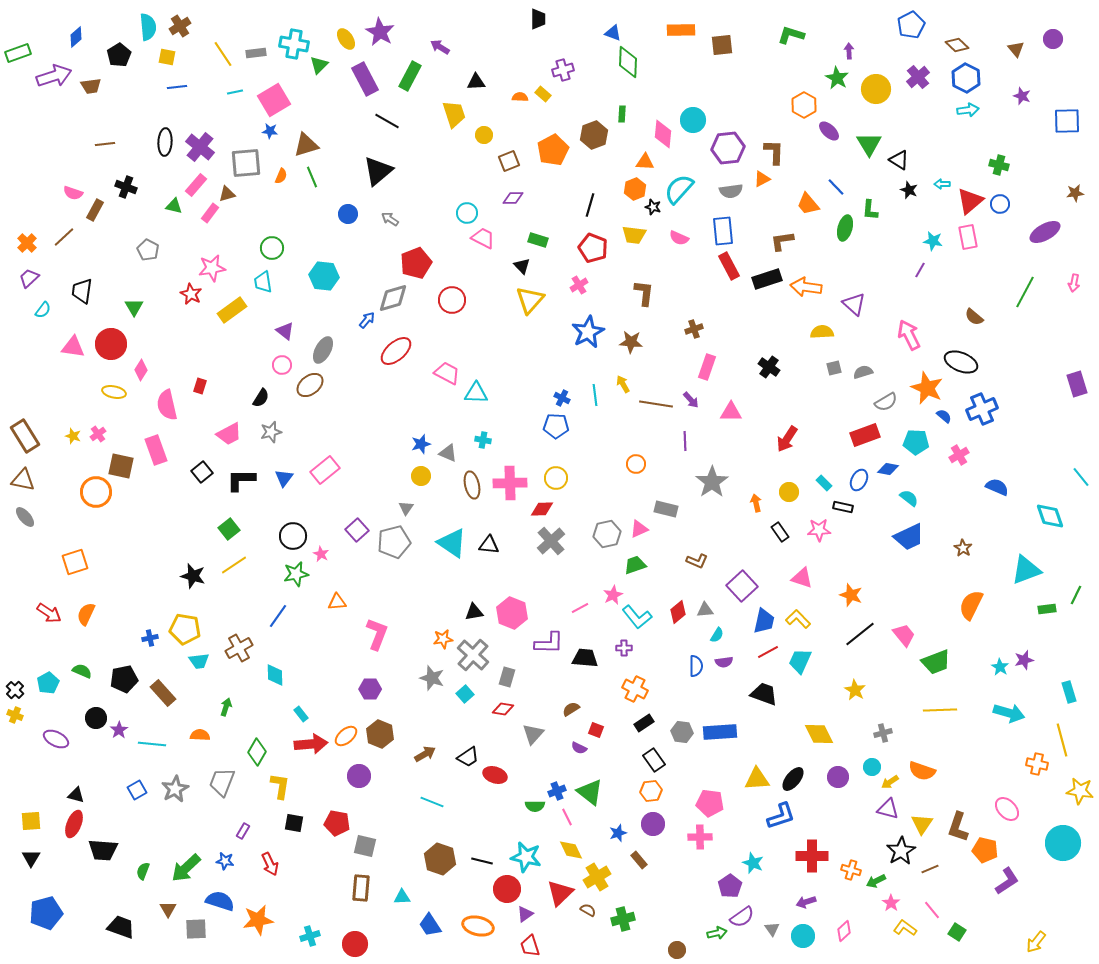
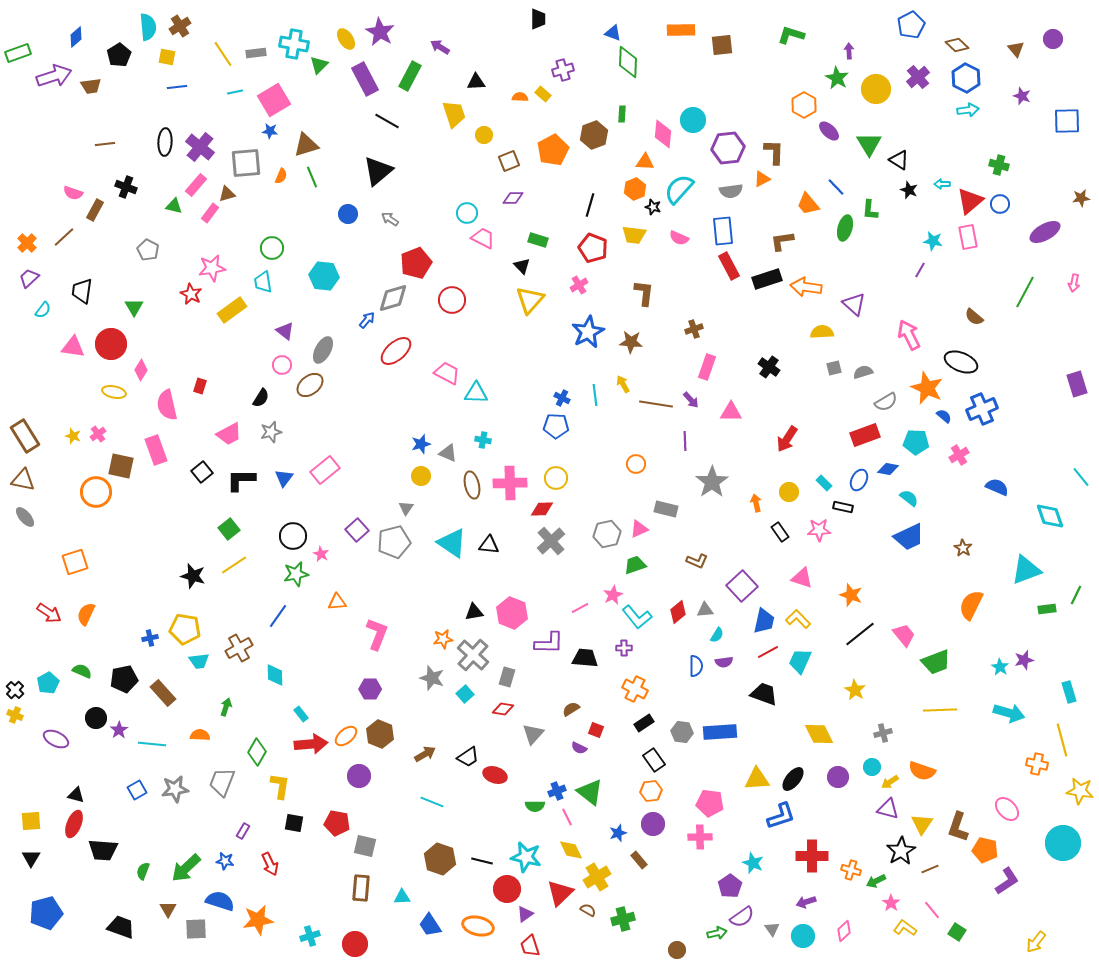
brown star at (1075, 193): moved 6 px right, 5 px down
gray star at (175, 789): rotated 20 degrees clockwise
